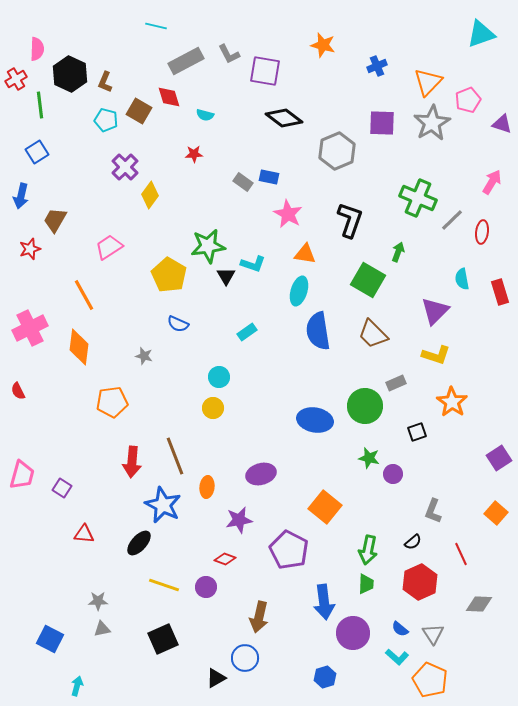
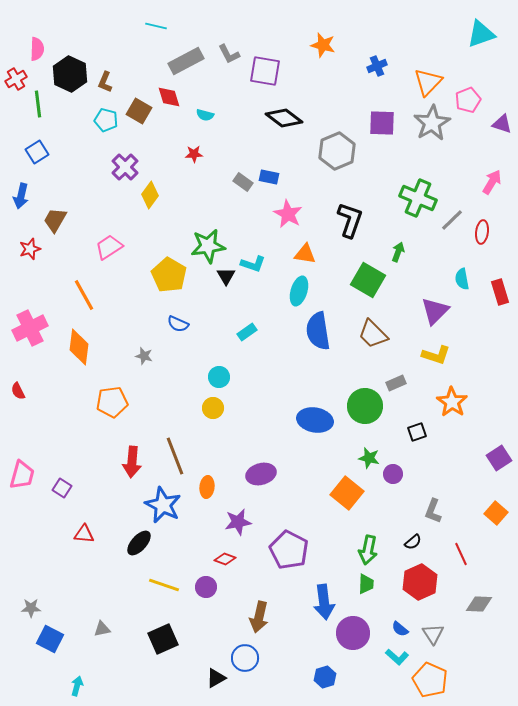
green line at (40, 105): moved 2 px left, 1 px up
orange square at (325, 507): moved 22 px right, 14 px up
purple star at (239, 520): moved 1 px left, 2 px down
gray star at (98, 601): moved 67 px left, 7 px down
